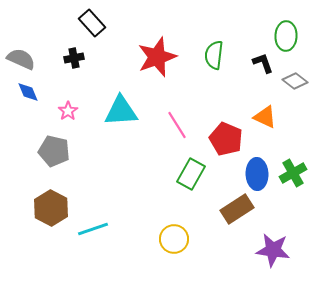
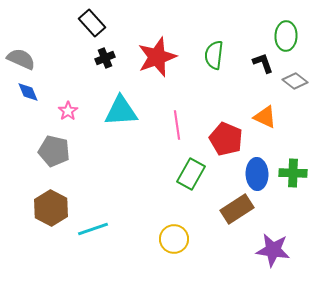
black cross: moved 31 px right; rotated 12 degrees counterclockwise
pink line: rotated 24 degrees clockwise
green cross: rotated 32 degrees clockwise
